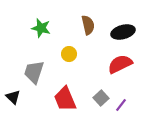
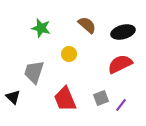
brown semicircle: moved 1 px left; rotated 36 degrees counterclockwise
gray square: rotated 21 degrees clockwise
